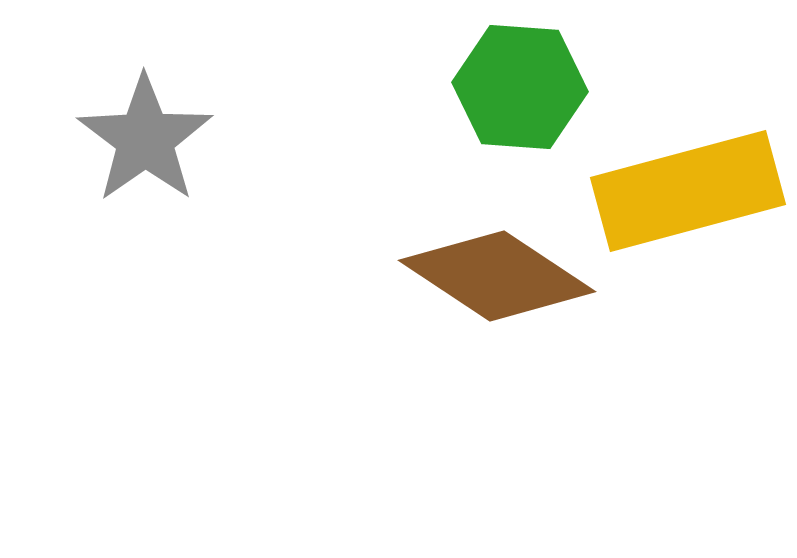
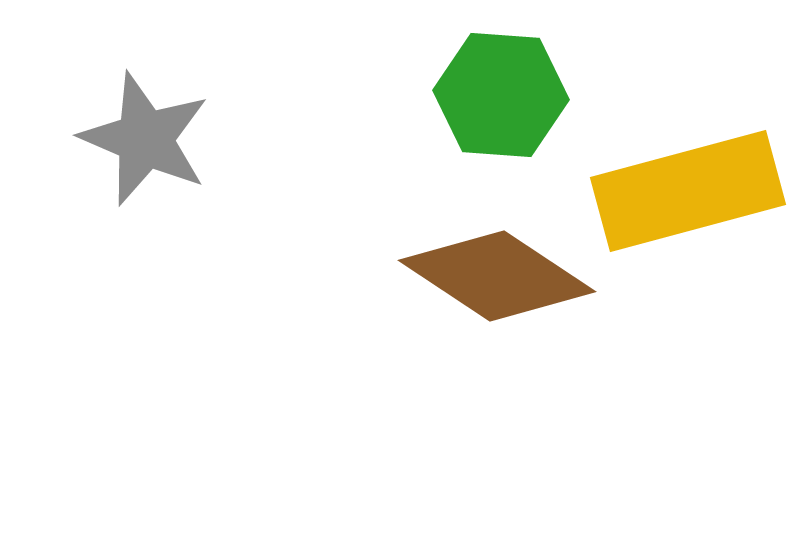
green hexagon: moved 19 px left, 8 px down
gray star: rotated 14 degrees counterclockwise
